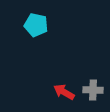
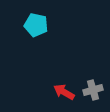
gray cross: rotated 18 degrees counterclockwise
